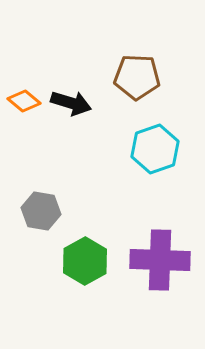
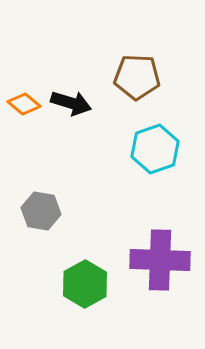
orange diamond: moved 3 px down
green hexagon: moved 23 px down
